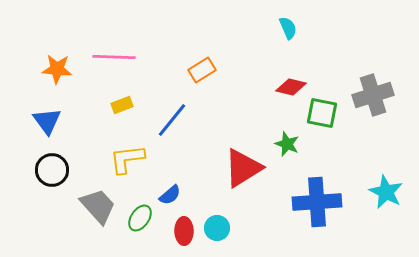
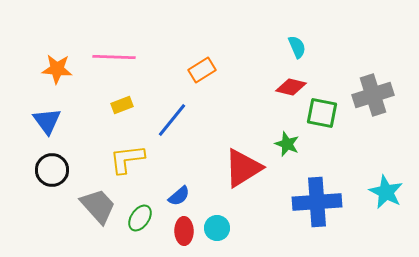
cyan semicircle: moved 9 px right, 19 px down
blue semicircle: moved 9 px right, 1 px down
